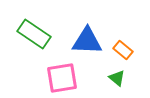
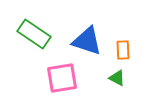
blue triangle: rotated 16 degrees clockwise
orange rectangle: rotated 48 degrees clockwise
green triangle: rotated 12 degrees counterclockwise
